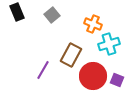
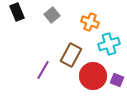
orange cross: moved 3 px left, 2 px up
